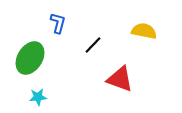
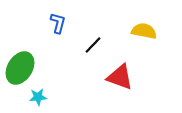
green ellipse: moved 10 px left, 10 px down
red triangle: moved 2 px up
